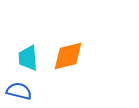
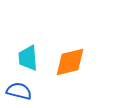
orange diamond: moved 2 px right, 6 px down
